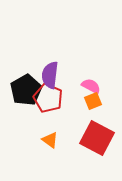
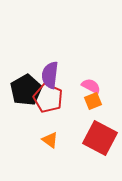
red square: moved 3 px right
